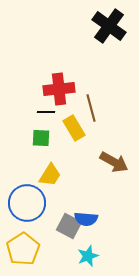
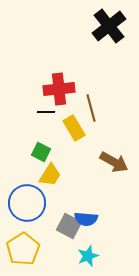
black cross: rotated 16 degrees clockwise
green square: moved 14 px down; rotated 24 degrees clockwise
